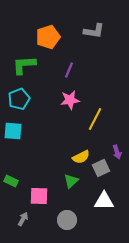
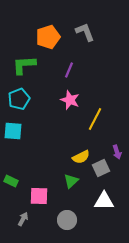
gray L-shape: moved 9 px left, 1 px down; rotated 120 degrees counterclockwise
pink star: rotated 30 degrees clockwise
